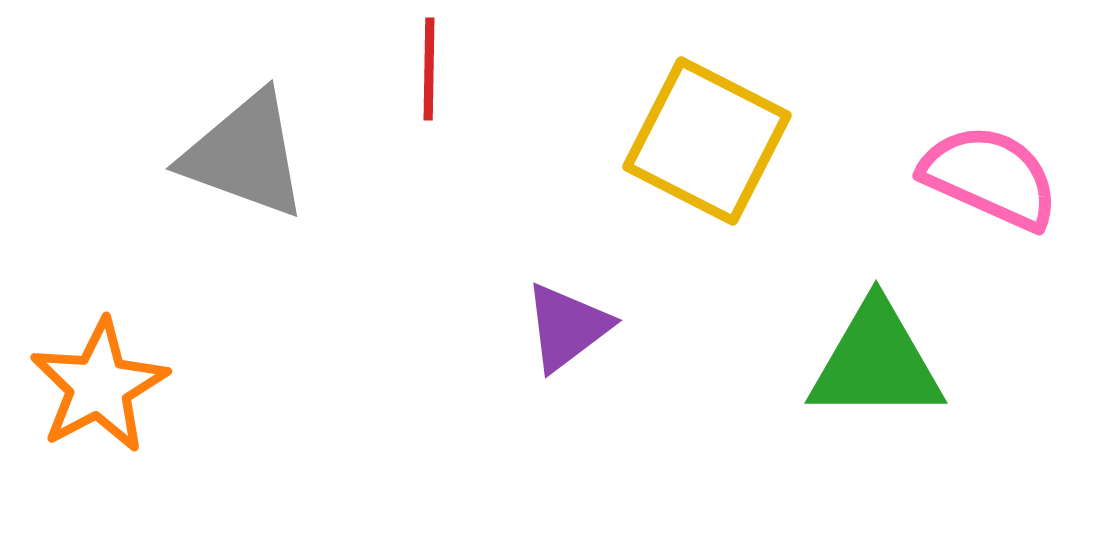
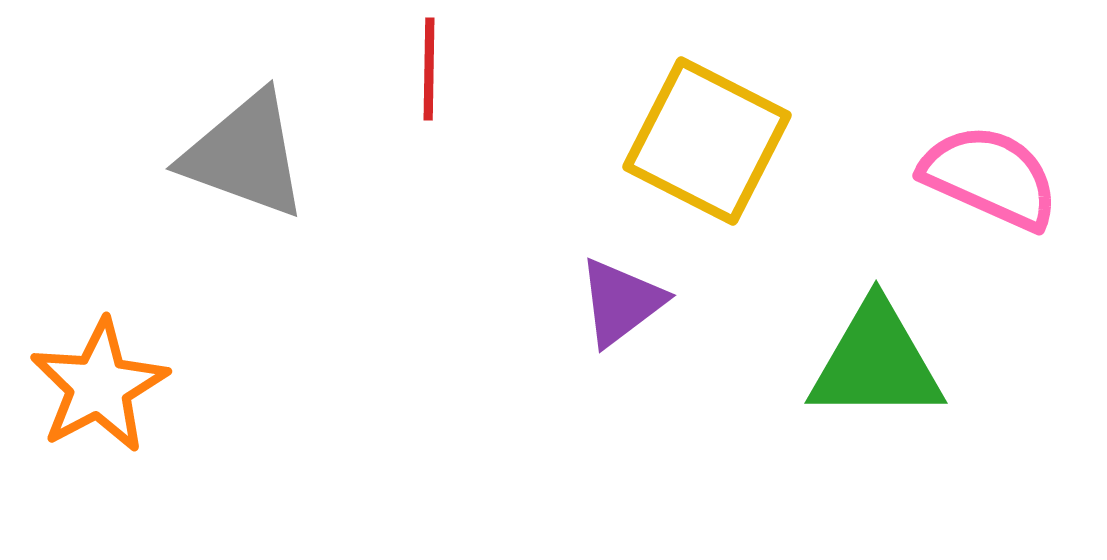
purple triangle: moved 54 px right, 25 px up
